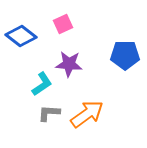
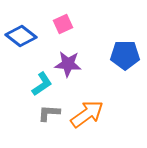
purple star: moved 1 px left
